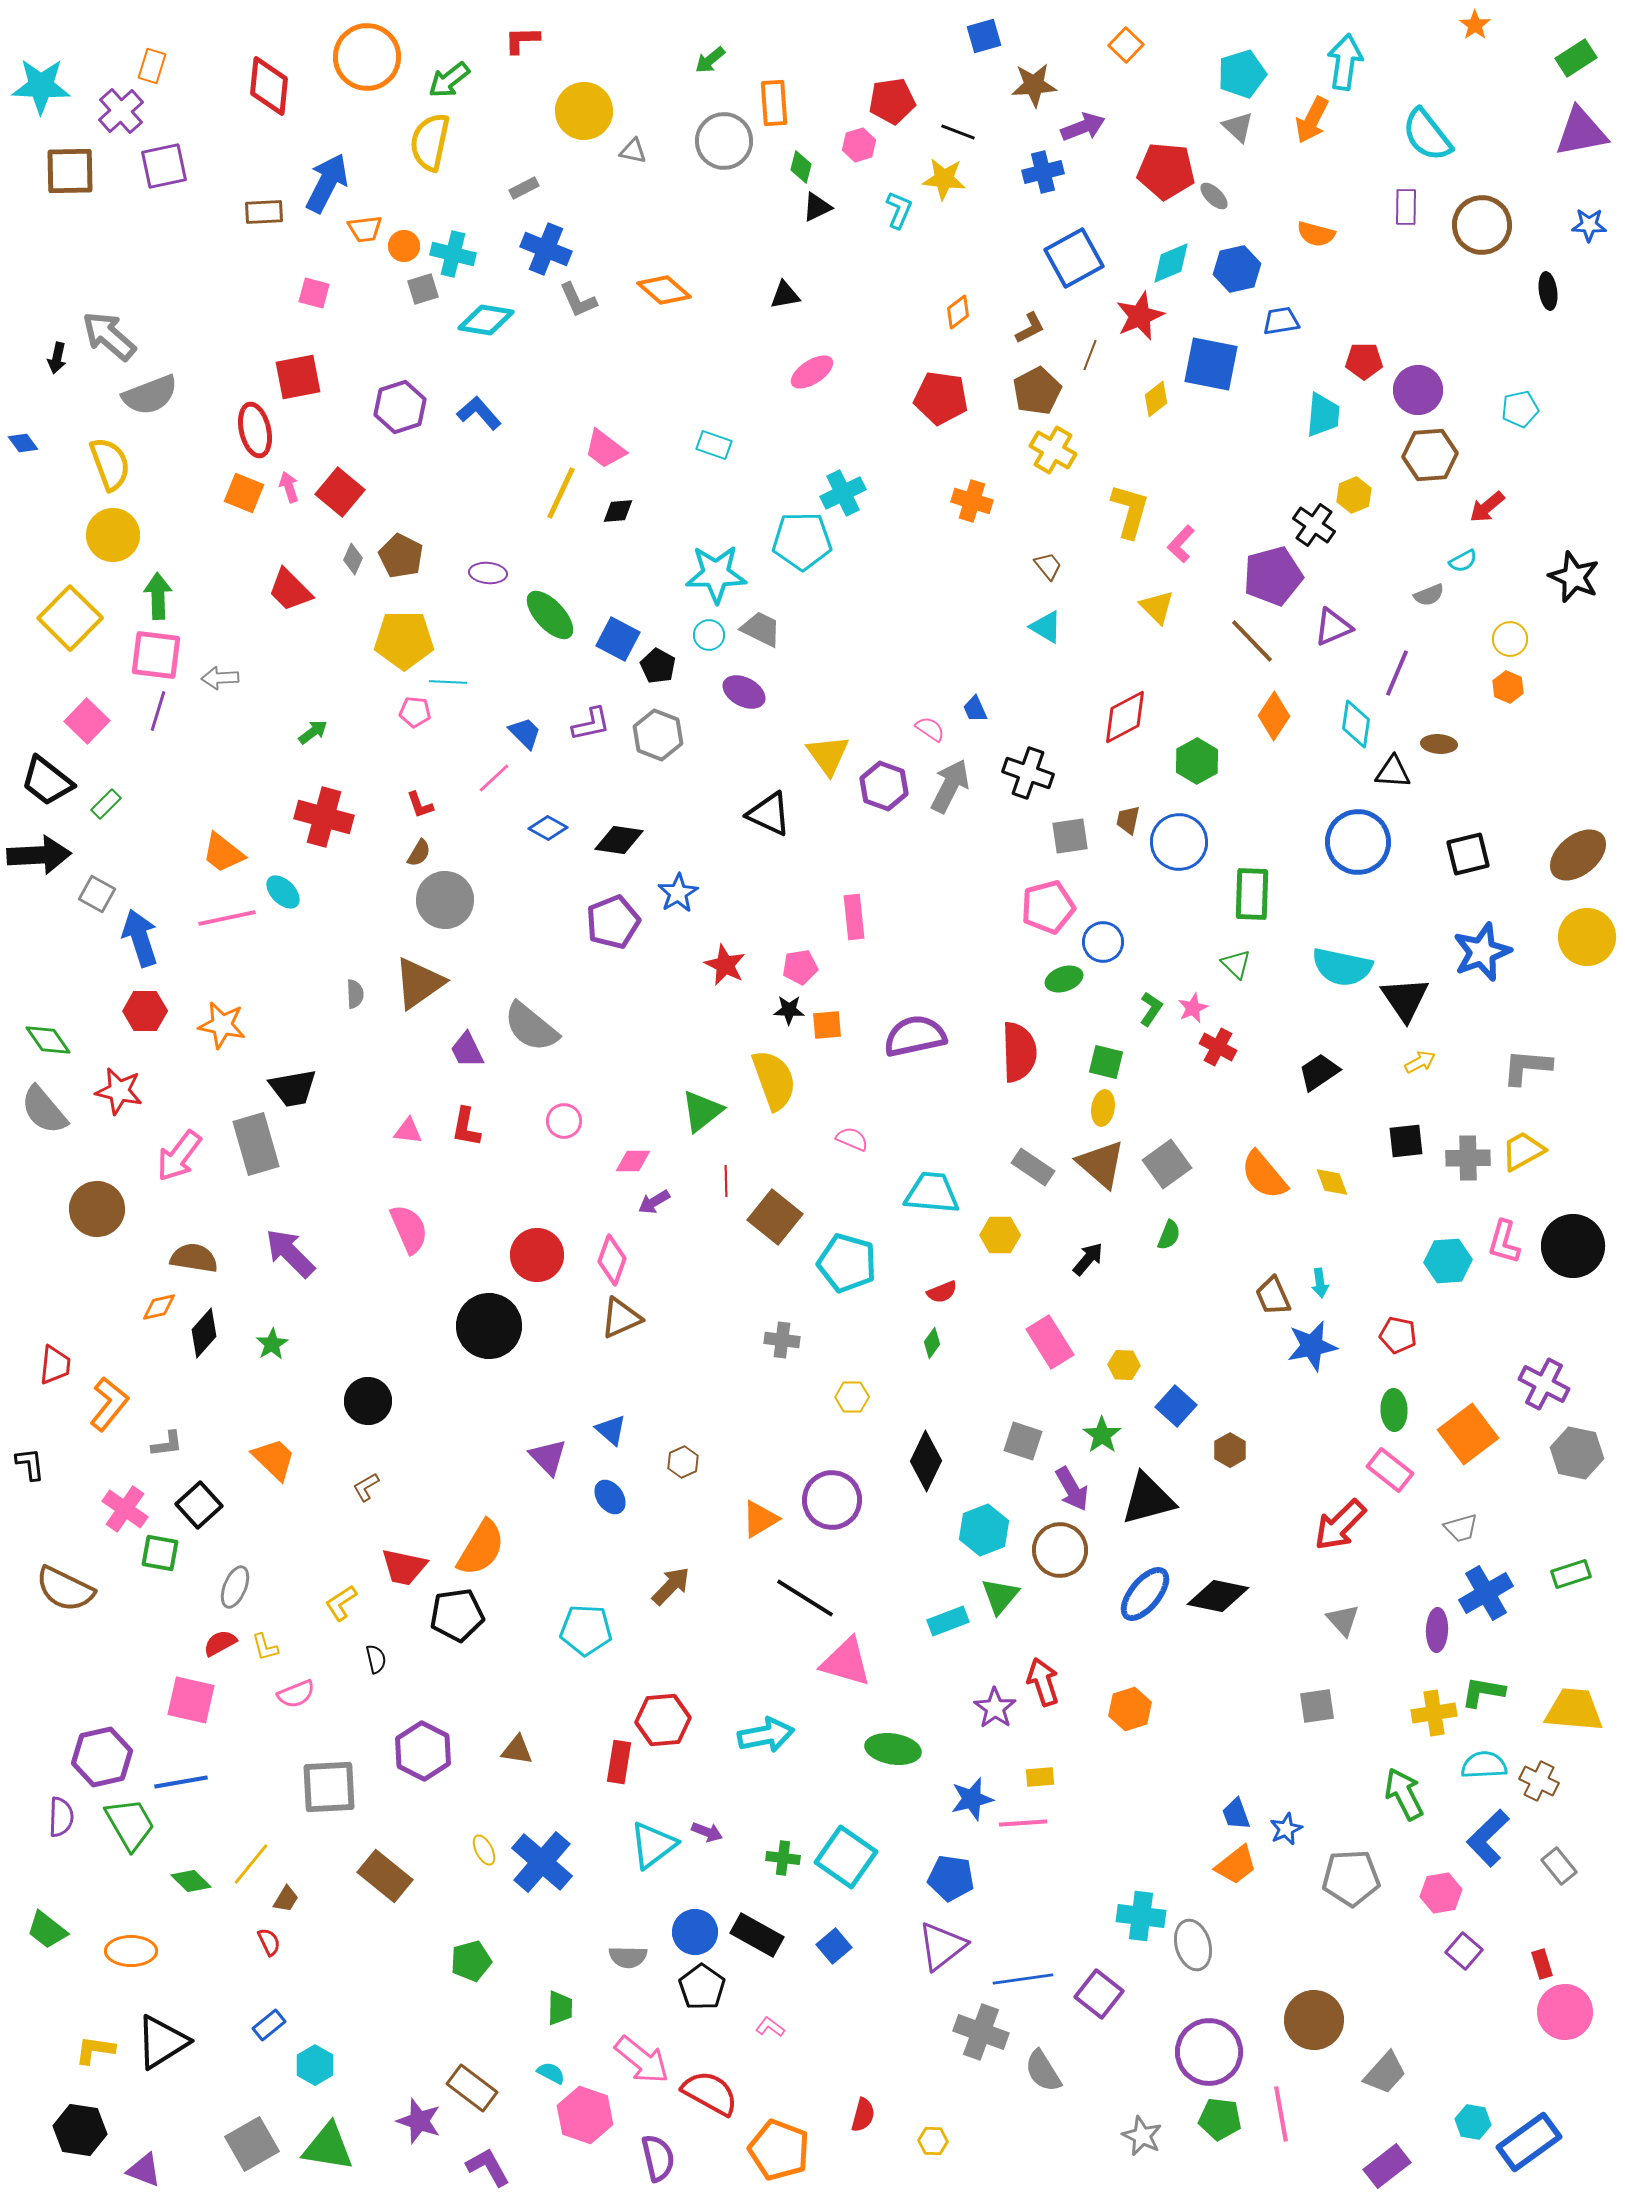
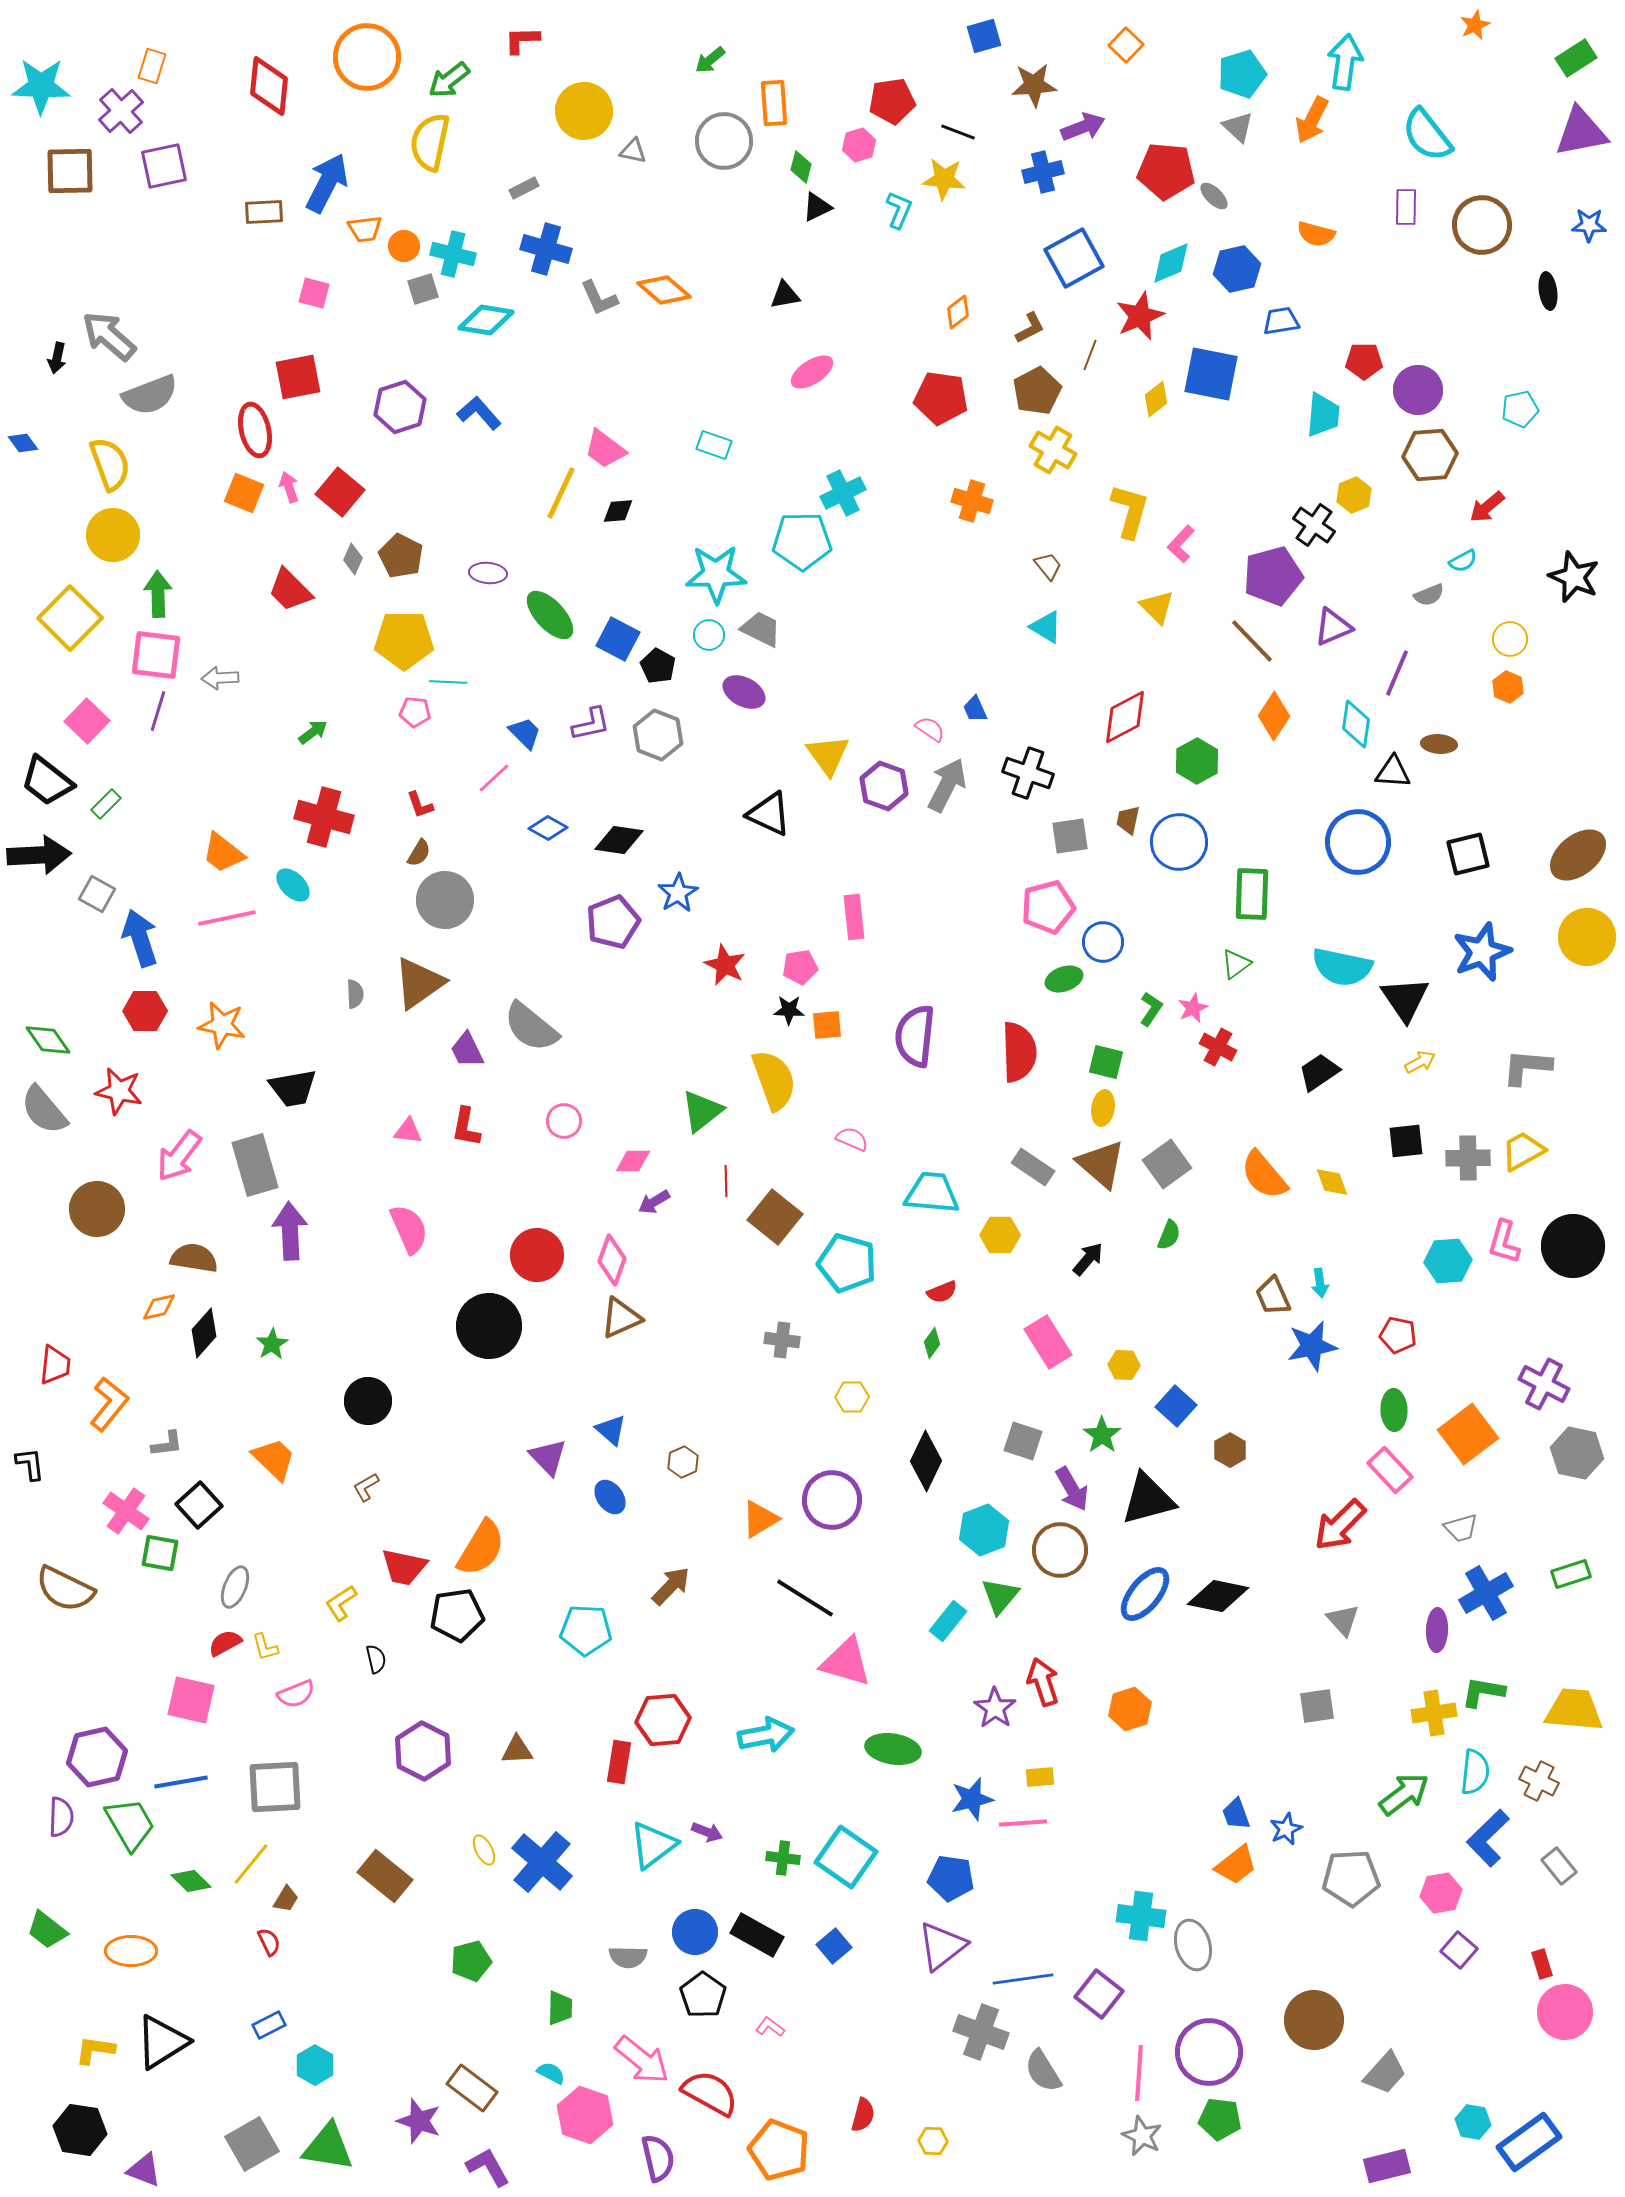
orange star at (1475, 25): rotated 12 degrees clockwise
blue cross at (546, 249): rotated 6 degrees counterclockwise
gray L-shape at (578, 300): moved 21 px right, 2 px up
blue square at (1211, 364): moved 10 px down
green arrow at (158, 596): moved 2 px up
gray arrow at (950, 786): moved 3 px left, 1 px up
cyan ellipse at (283, 892): moved 10 px right, 7 px up
green triangle at (1236, 964): rotated 40 degrees clockwise
purple semicircle at (915, 1036): rotated 72 degrees counterclockwise
gray rectangle at (256, 1144): moved 1 px left, 21 px down
purple arrow at (290, 1253): moved 22 px up; rotated 42 degrees clockwise
pink rectangle at (1050, 1342): moved 2 px left
pink rectangle at (1390, 1470): rotated 9 degrees clockwise
pink cross at (125, 1509): moved 1 px right, 2 px down
cyan rectangle at (948, 1621): rotated 30 degrees counterclockwise
red semicircle at (220, 1643): moved 5 px right
brown triangle at (517, 1750): rotated 12 degrees counterclockwise
purple hexagon at (102, 1757): moved 5 px left
cyan semicircle at (1484, 1765): moved 9 px left, 7 px down; rotated 99 degrees clockwise
gray square at (329, 1787): moved 54 px left
green arrow at (1404, 1794): rotated 80 degrees clockwise
purple square at (1464, 1951): moved 5 px left, 1 px up
black pentagon at (702, 1987): moved 1 px right, 8 px down
blue rectangle at (269, 2025): rotated 12 degrees clockwise
pink line at (1281, 2114): moved 142 px left, 41 px up; rotated 14 degrees clockwise
purple rectangle at (1387, 2166): rotated 24 degrees clockwise
